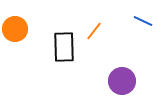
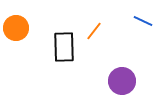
orange circle: moved 1 px right, 1 px up
